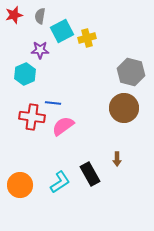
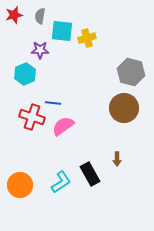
cyan square: rotated 35 degrees clockwise
red cross: rotated 10 degrees clockwise
cyan L-shape: moved 1 px right
